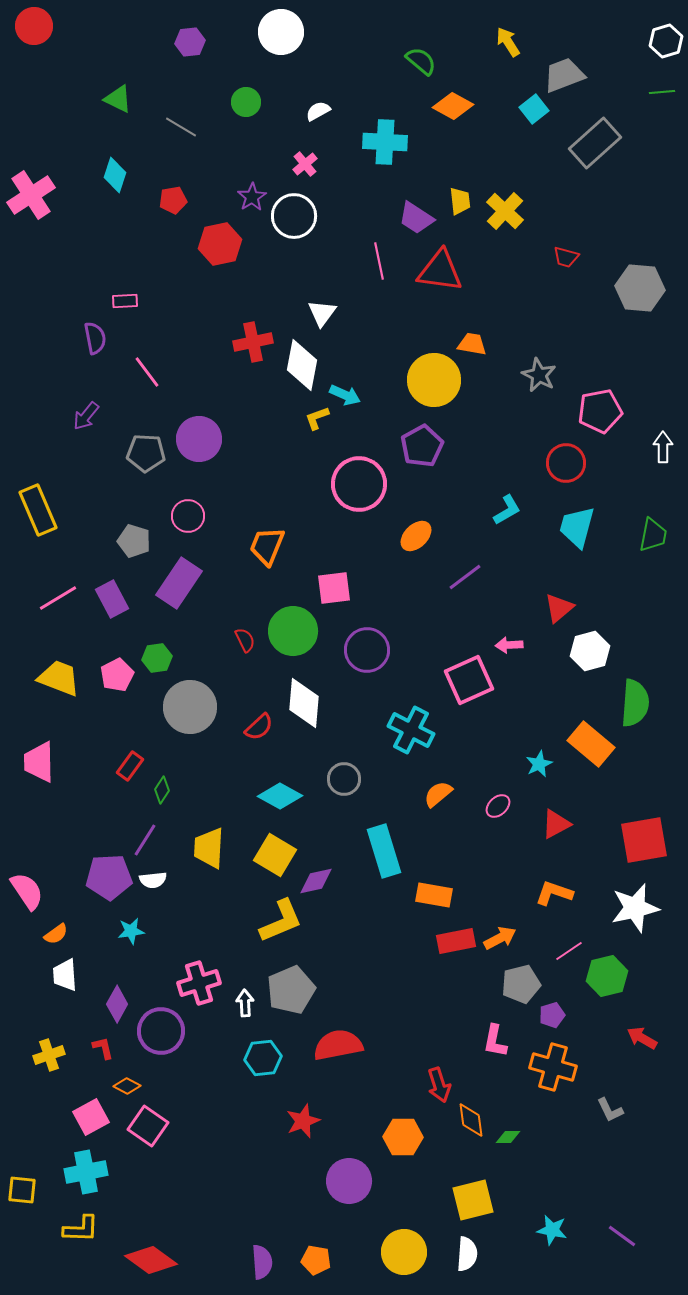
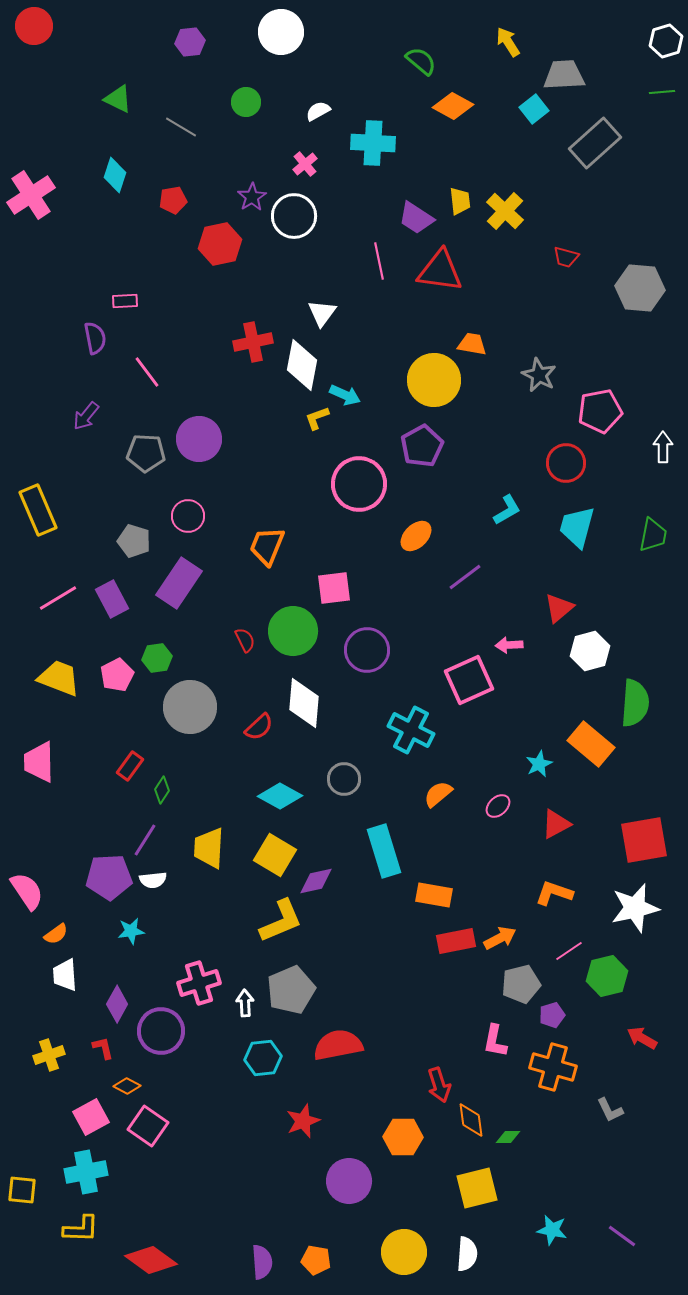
gray trapezoid at (564, 75): rotated 18 degrees clockwise
cyan cross at (385, 142): moved 12 px left, 1 px down
yellow square at (473, 1200): moved 4 px right, 12 px up
